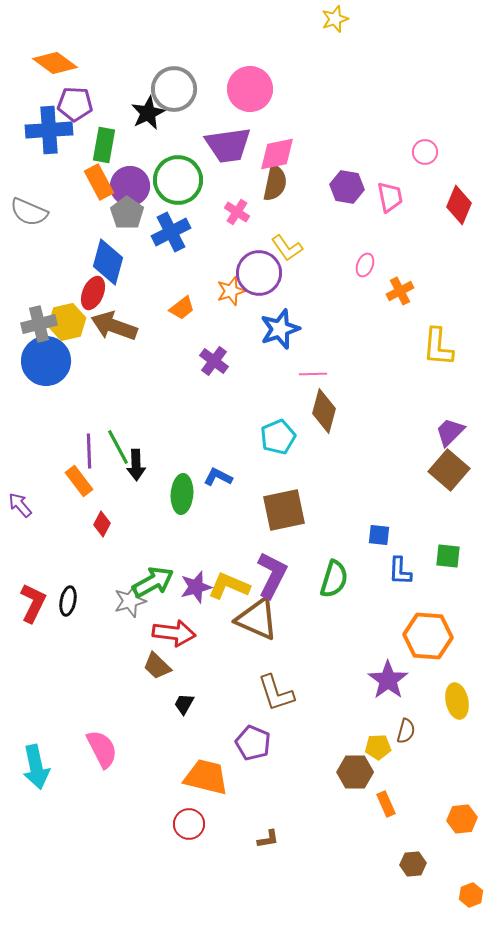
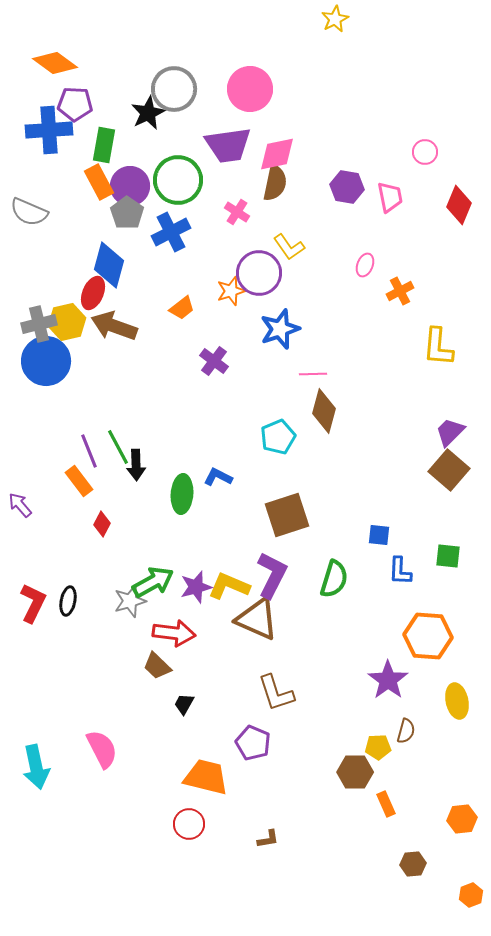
yellow star at (335, 19): rotated 8 degrees counterclockwise
yellow L-shape at (287, 248): moved 2 px right, 1 px up
blue diamond at (108, 262): moved 1 px right, 3 px down
purple line at (89, 451): rotated 20 degrees counterclockwise
brown square at (284, 510): moved 3 px right, 5 px down; rotated 6 degrees counterclockwise
